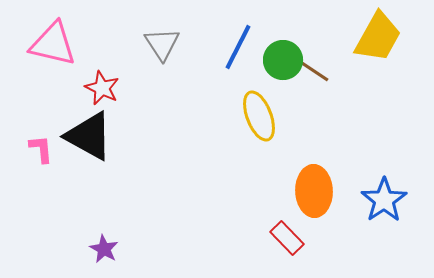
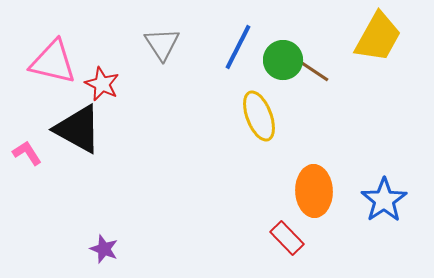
pink triangle: moved 18 px down
red star: moved 4 px up
black triangle: moved 11 px left, 7 px up
pink L-shape: moved 14 px left, 4 px down; rotated 28 degrees counterclockwise
purple star: rotated 8 degrees counterclockwise
